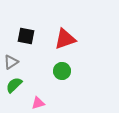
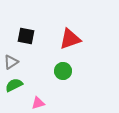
red triangle: moved 5 px right
green circle: moved 1 px right
green semicircle: rotated 18 degrees clockwise
